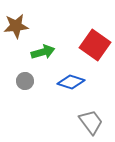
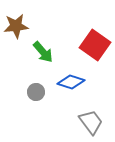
green arrow: rotated 65 degrees clockwise
gray circle: moved 11 px right, 11 px down
